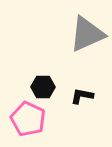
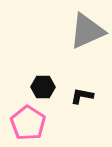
gray triangle: moved 3 px up
pink pentagon: moved 4 px down; rotated 8 degrees clockwise
